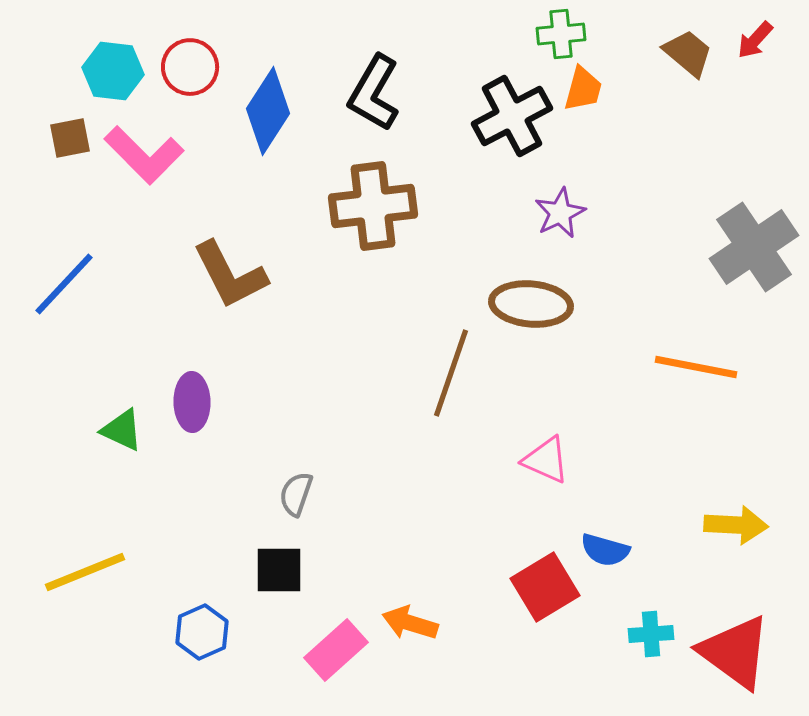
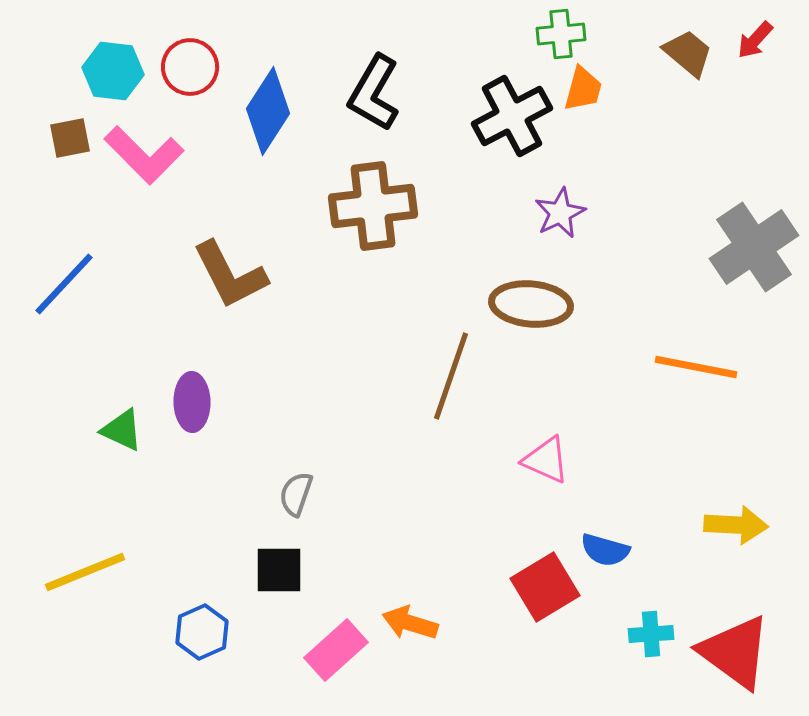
brown line: moved 3 px down
